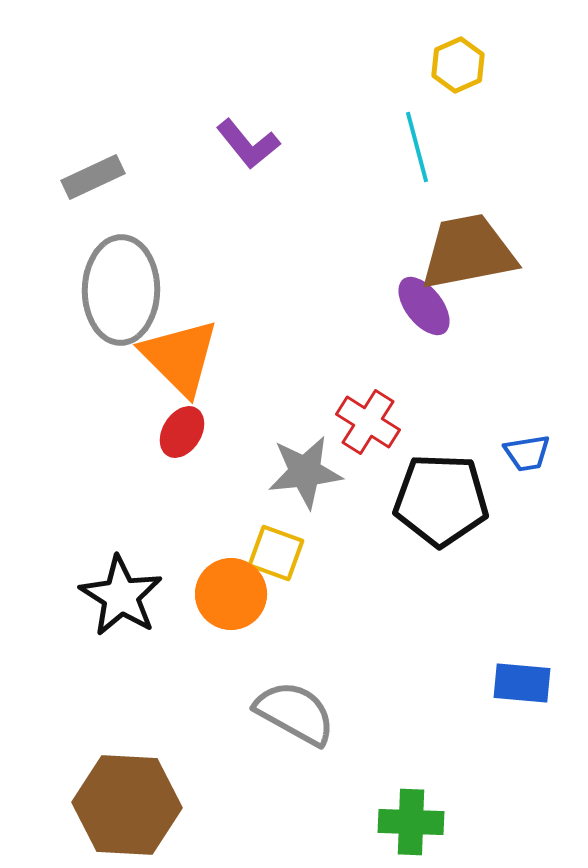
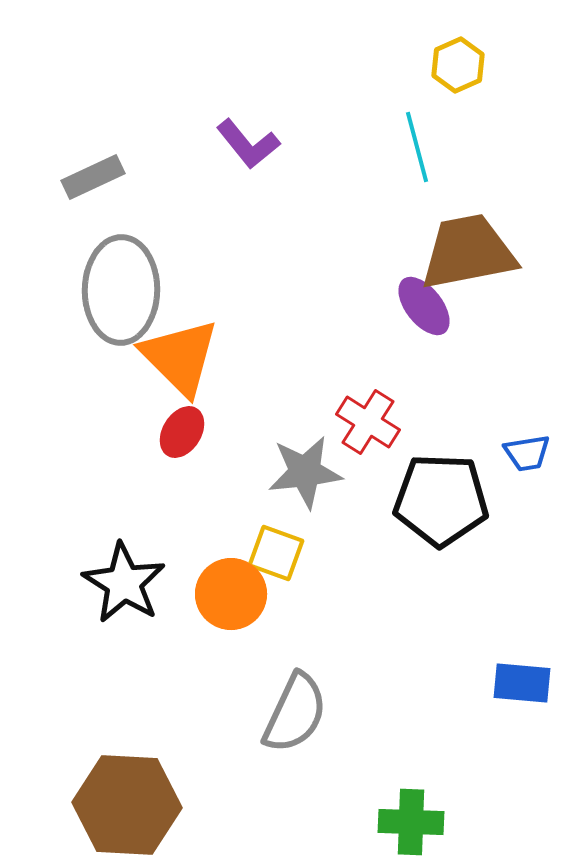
black star: moved 3 px right, 13 px up
gray semicircle: rotated 86 degrees clockwise
